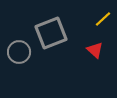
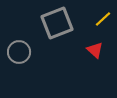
gray square: moved 6 px right, 10 px up
